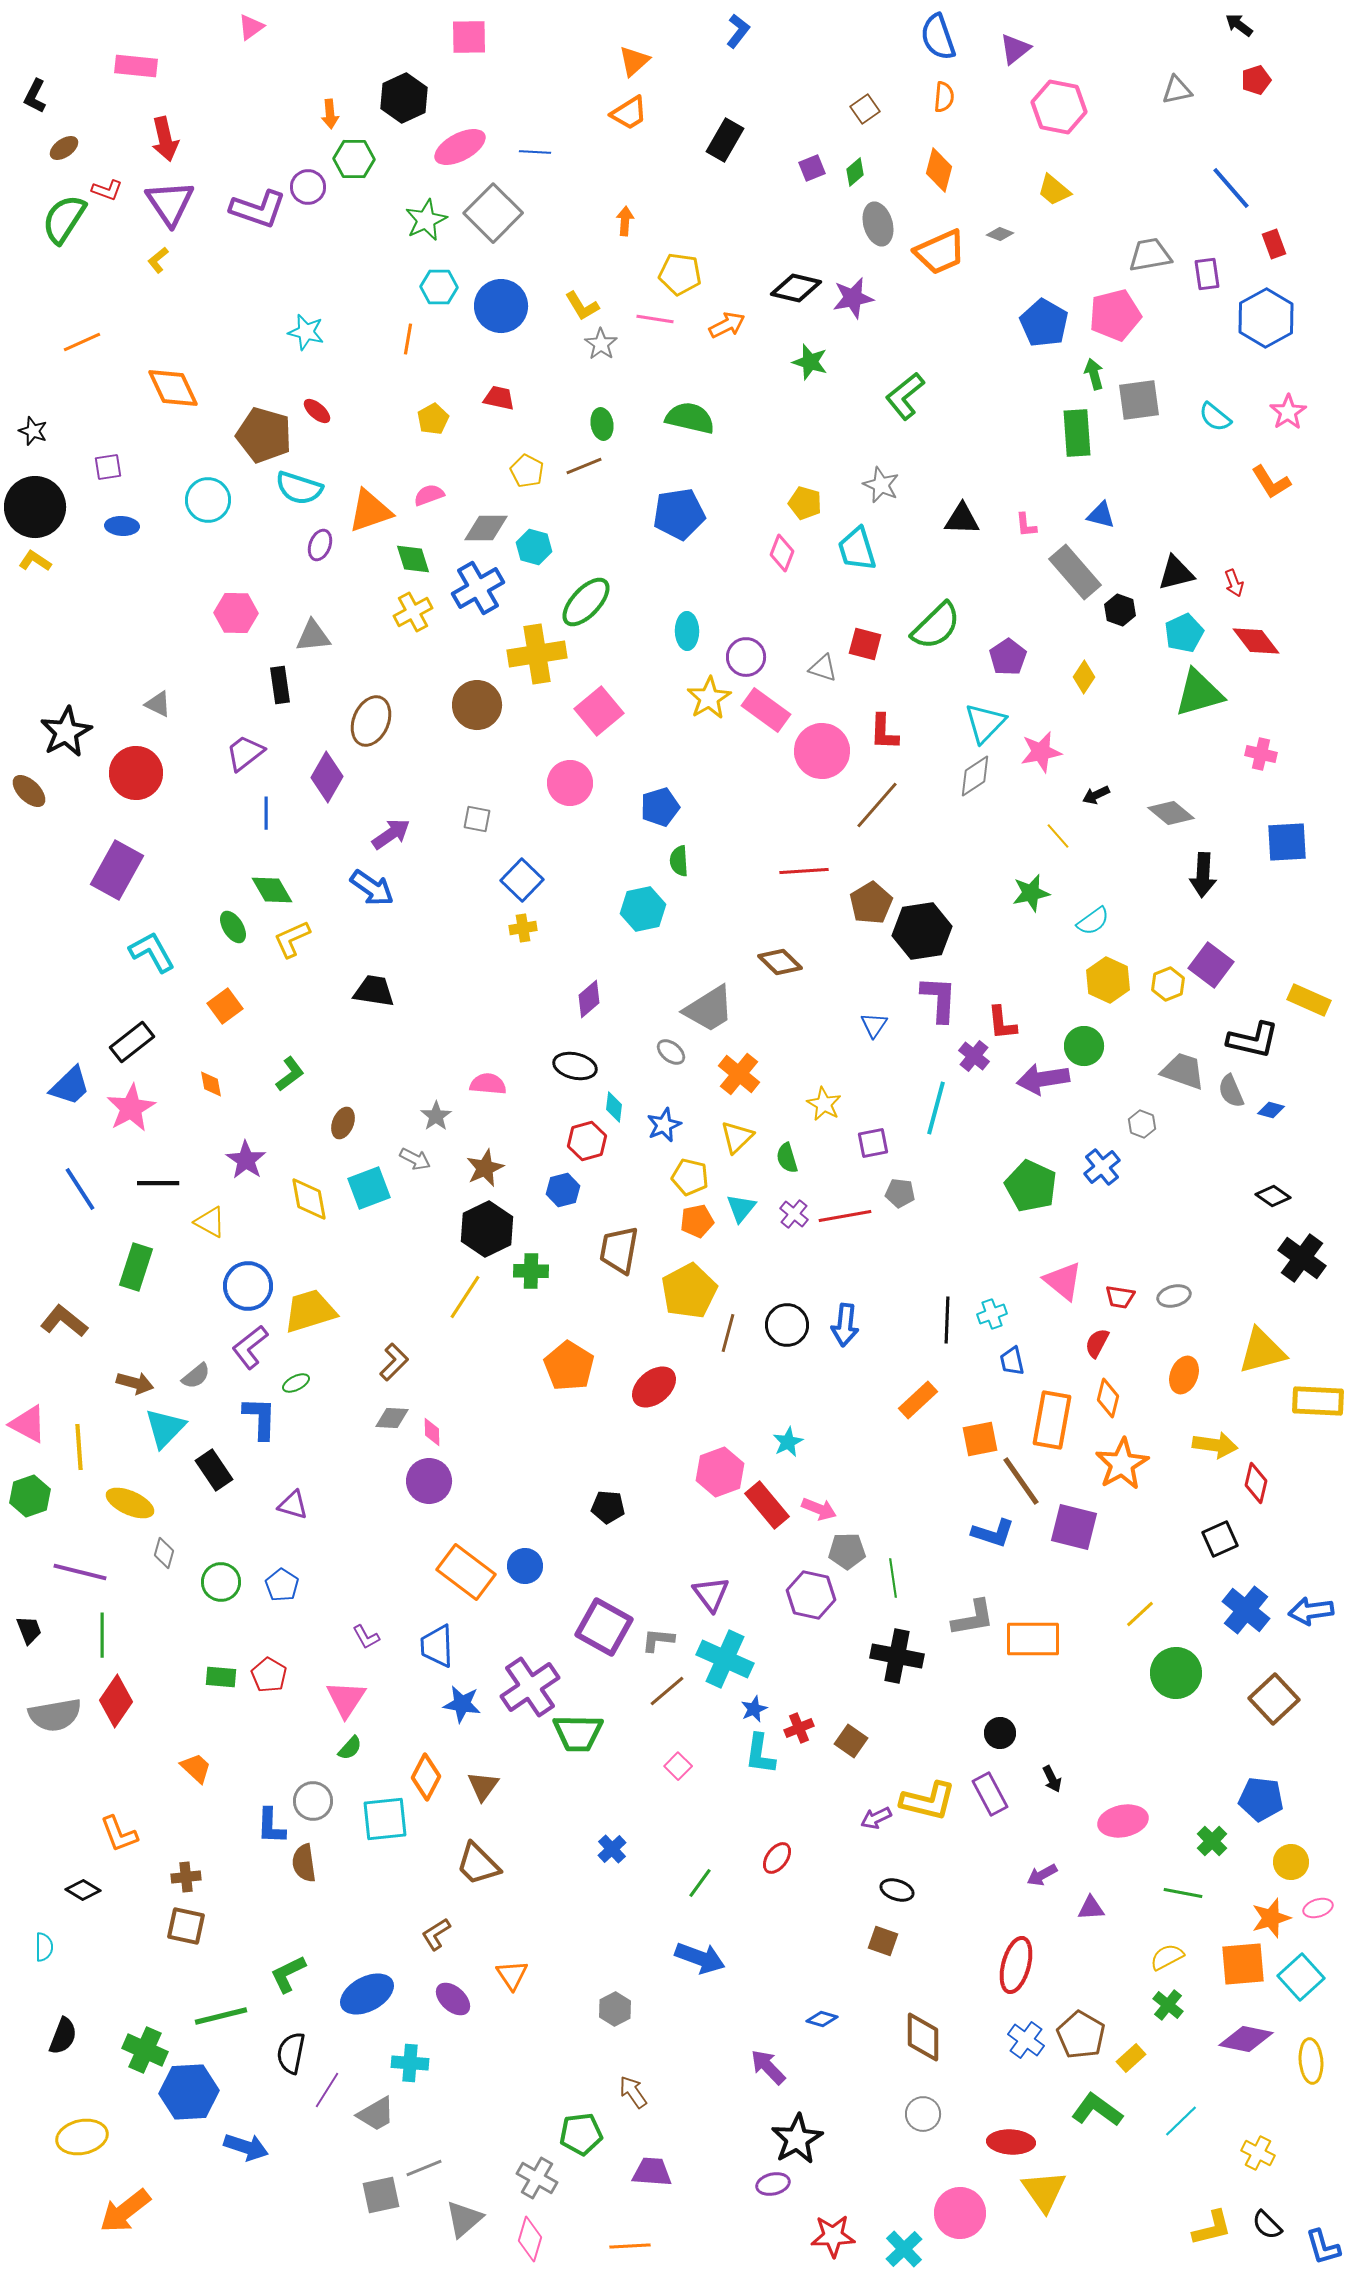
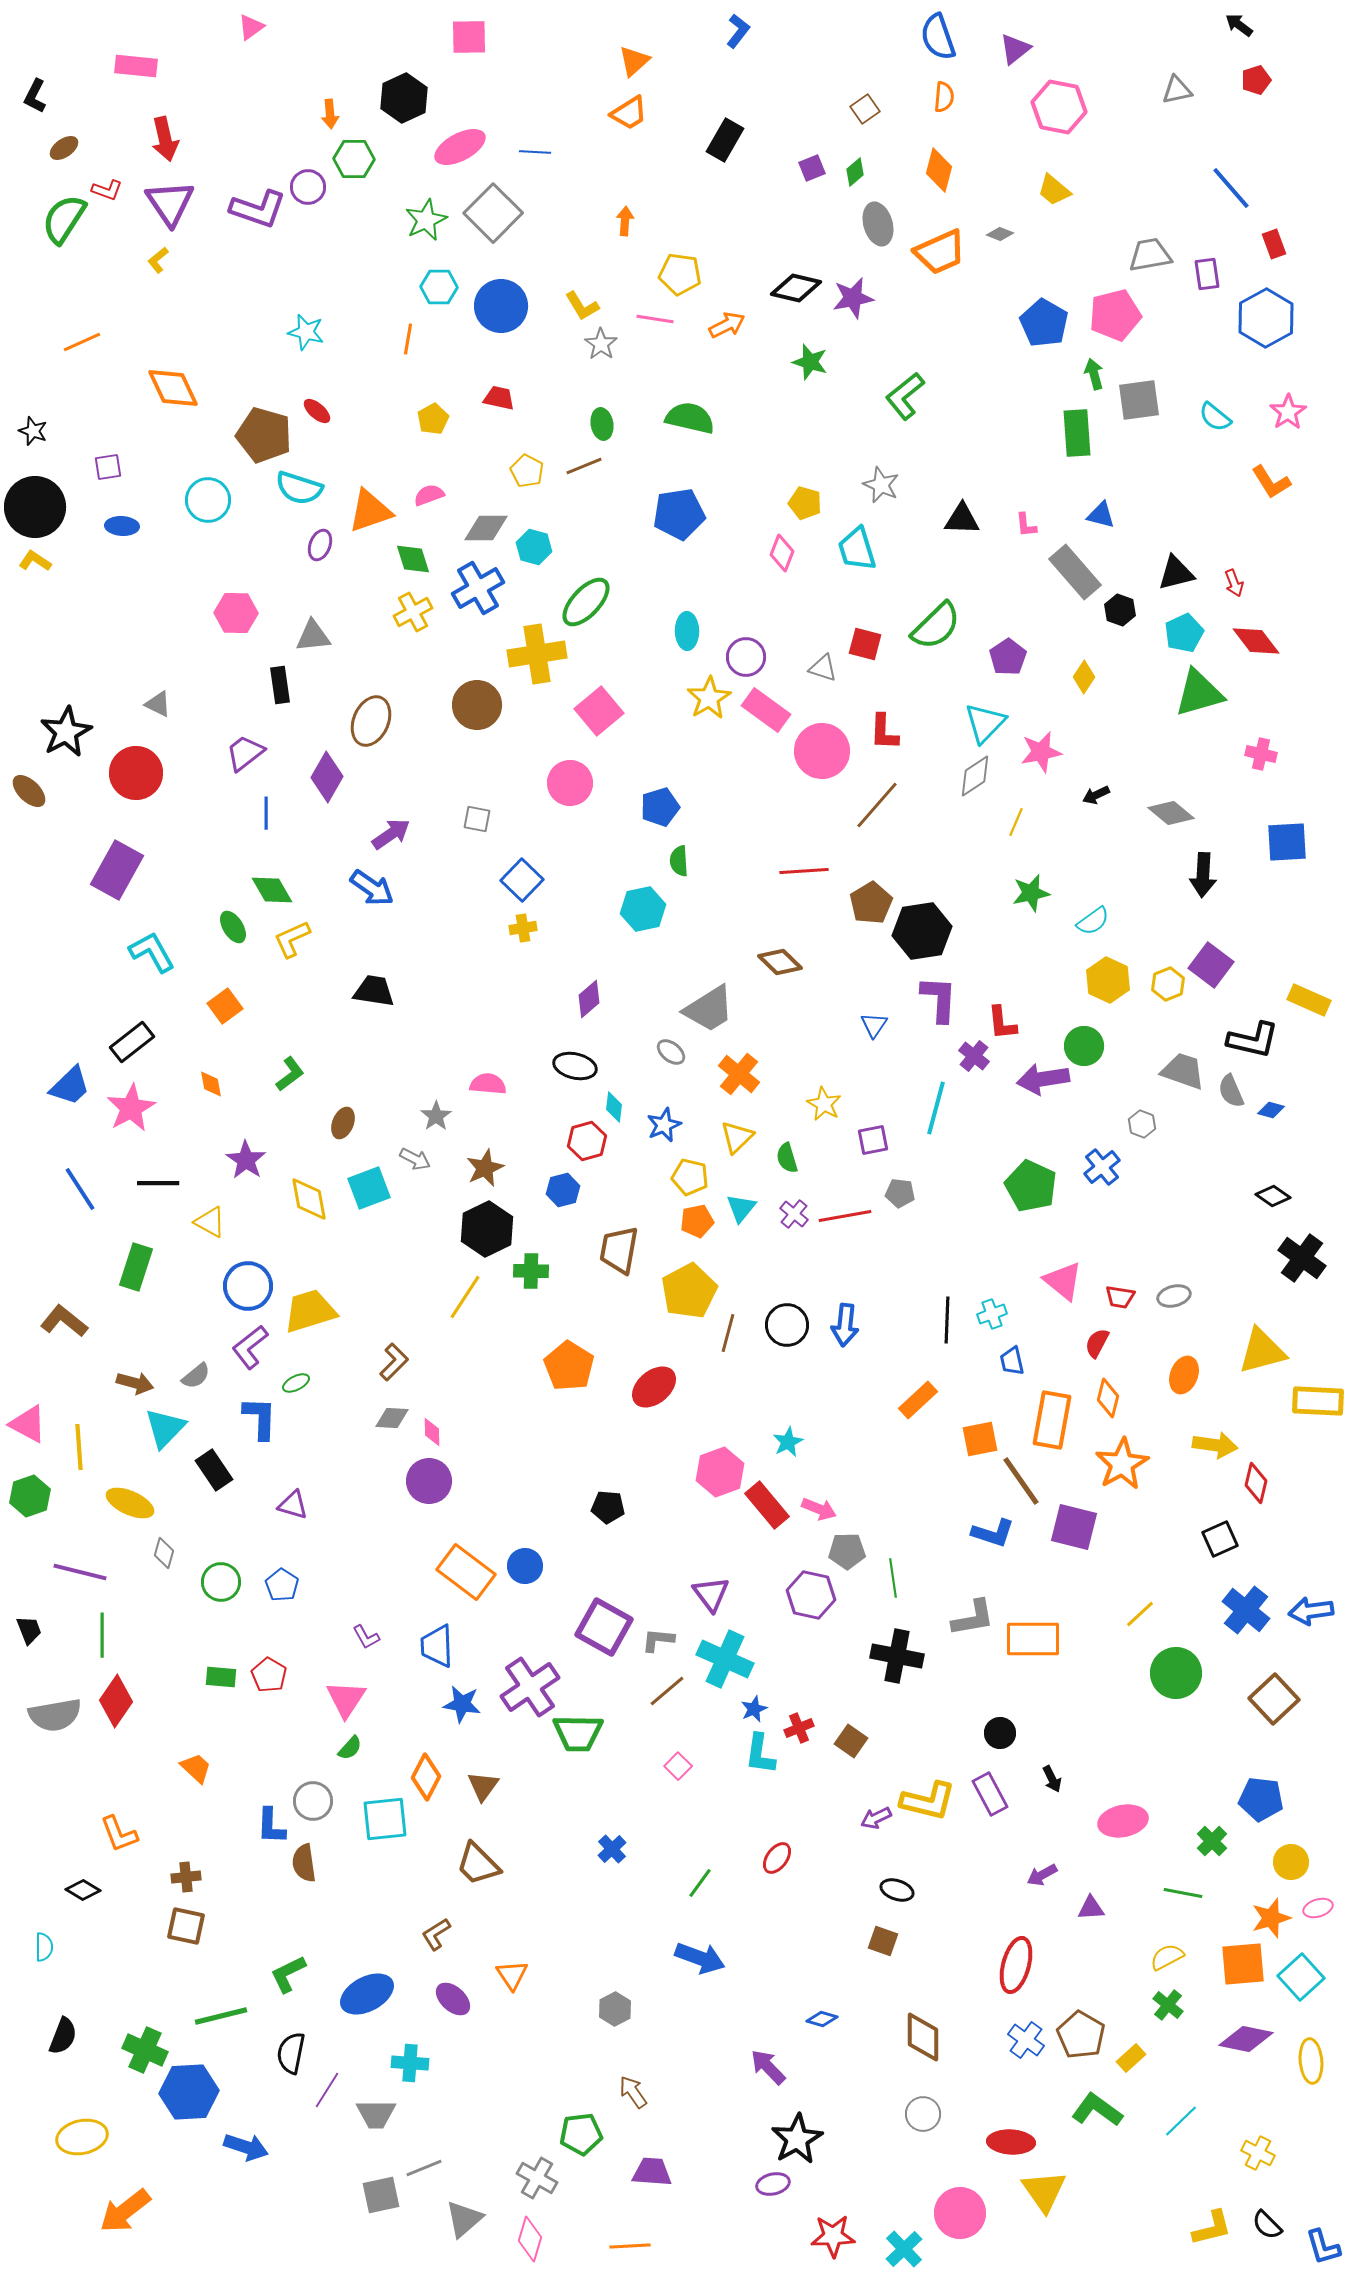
yellow line at (1058, 836): moved 42 px left, 14 px up; rotated 64 degrees clockwise
purple square at (873, 1143): moved 3 px up
gray trapezoid at (376, 2114): rotated 30 degrees clockwise
